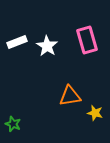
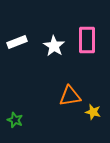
pink rectangle: rotated 16 degrees clockwise
white star: moved 7 px right
yellow star: moved 2 px left, 1 px up
green star: moved 2 px right, 4 px up
